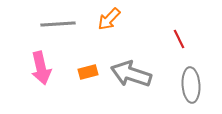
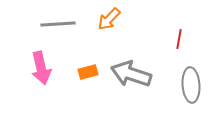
red line: rotated 36 degrees clockwise
